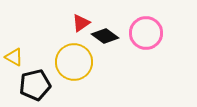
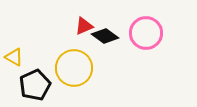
red triangle: moved 3 px right, 3 px down; rotated 12 degrees clockwise
yellow circle: moved 6 px down
black pentagon: rotated 12 degrees counterclockwise
